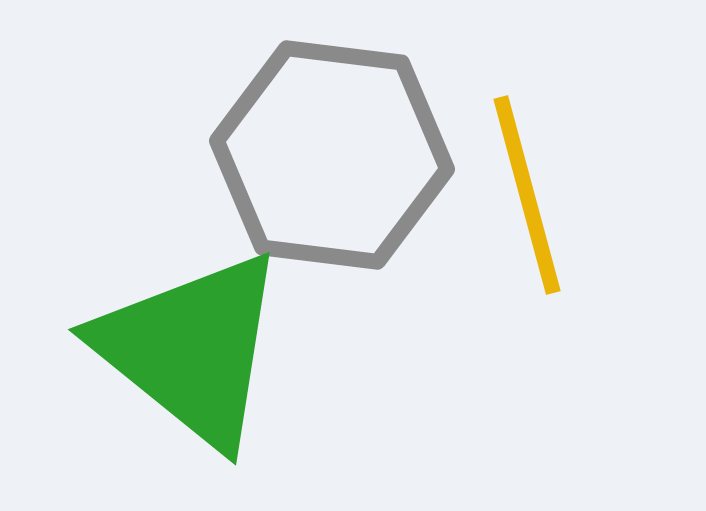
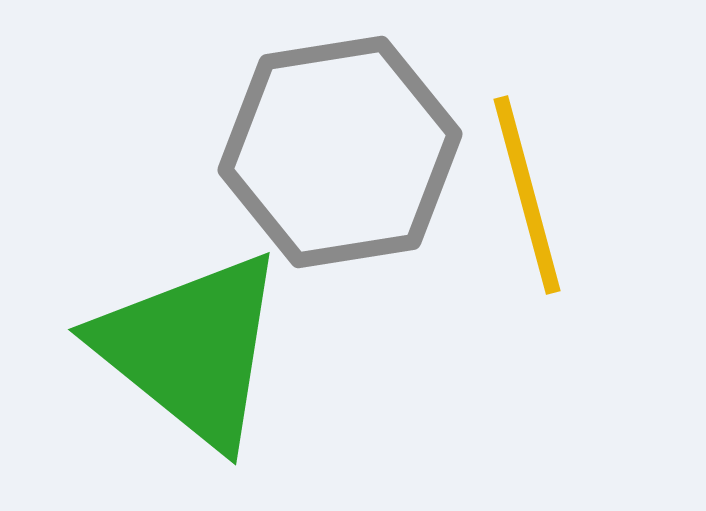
gray hexagon: moved 8 px right, 3 px up; rotated 16 degrees counterclockwise
